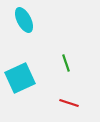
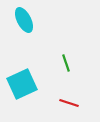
cyan square: moved 2 px right, 6 px down
